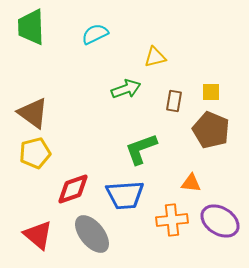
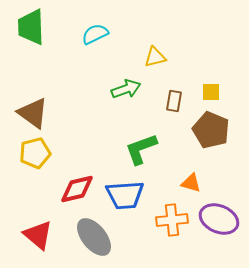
orange triangle: rotated 10 degrees clockwise
red diamond: moved 4 px right; rotated 6 degrees clockwise
purple ellipse: moved 1 px left, 2 px up; rotated 9 degrees counterclockwise
gray ellipse: moved 2 px right, 3 px down
